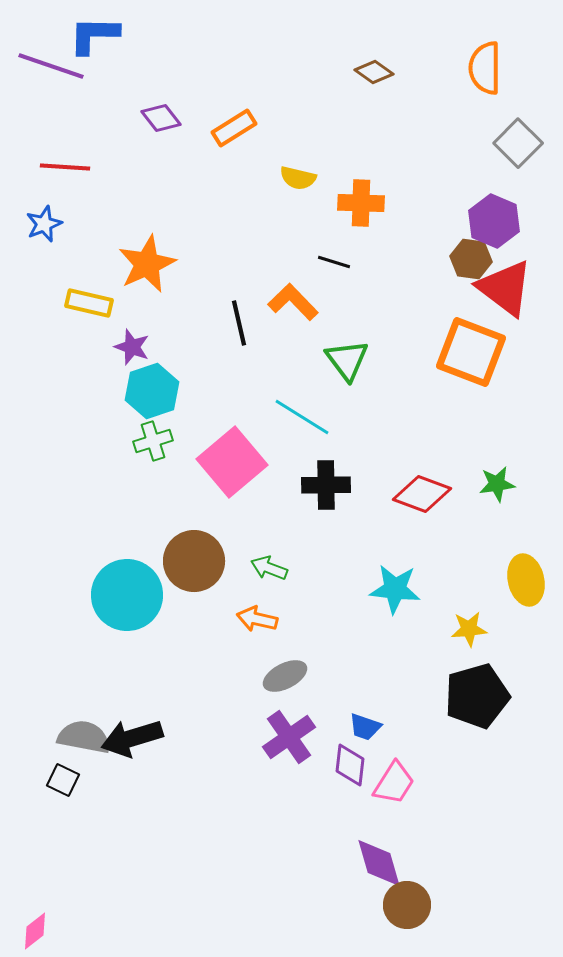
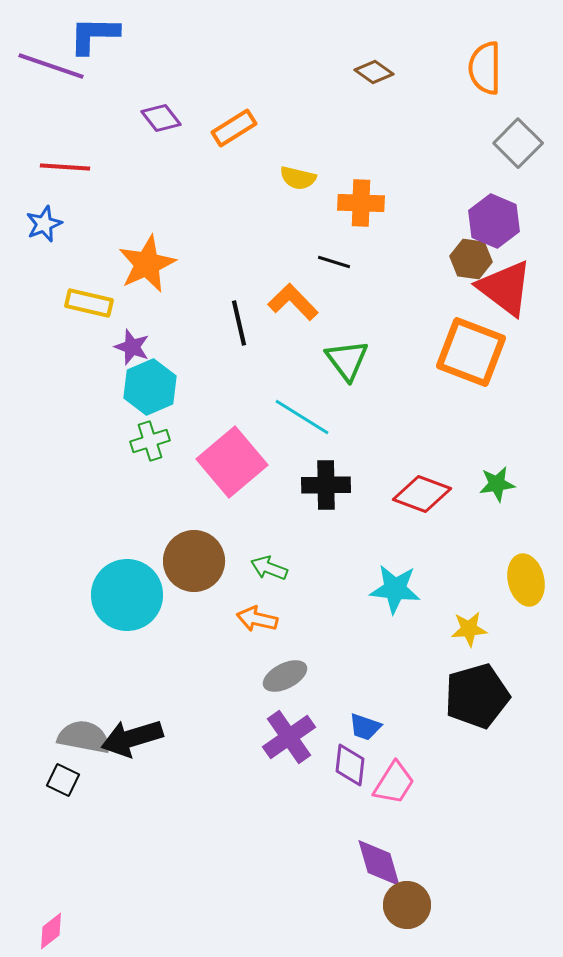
cyan hexagon at (152, 391): moved 2 px left, 4 px up; rotated 4 degrees counterclockwise
green cross at (153, 441): moved 3 px left
pink diamond at (35, 931): moved 16 px right
